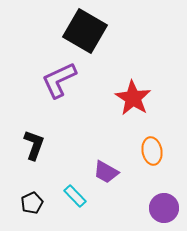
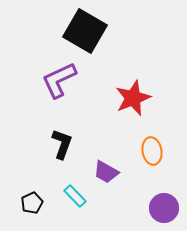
red star: rotated 18 degrees clockwise
black L-shape: moved 28 px right, 1 px up
